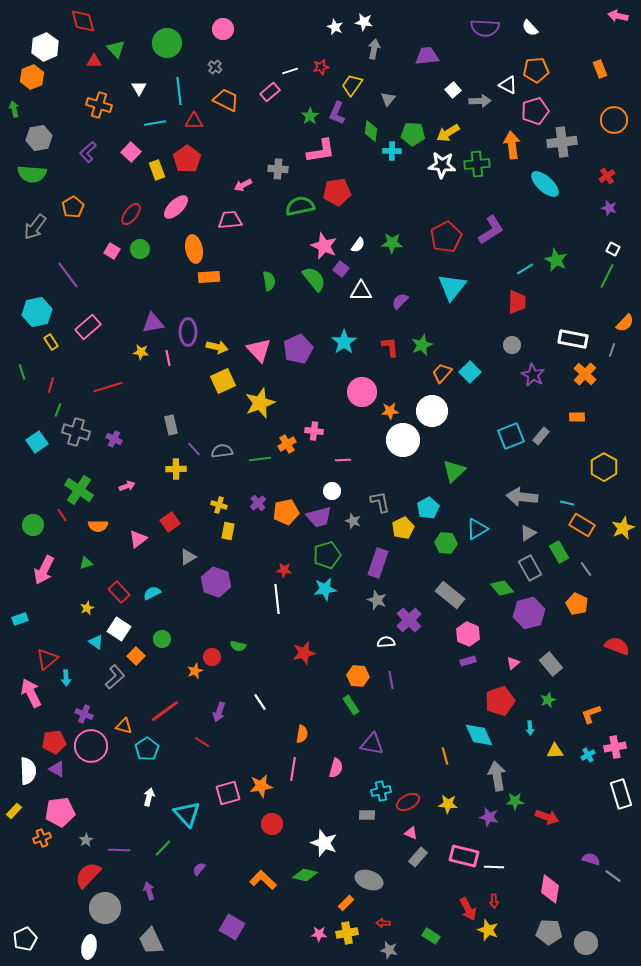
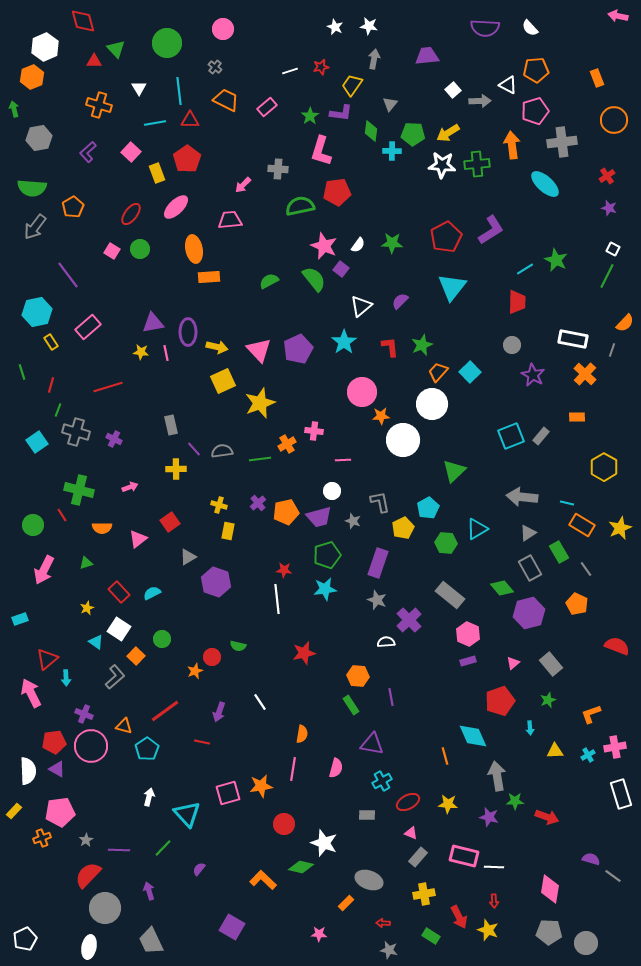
white star at (364, 22): moved 5 px right, 4 px down
gray arrow at (374, 49): moved 10 px down
orange rectangle at (600, 69): moved 3 px left, 9 px down
pink rectangle at (270, 92): moved 3 px left, 15 px down
gray triangle at (388, 99): moved 2 px right, 5 px down
purple L-shape at (337, 113): moved 4 px right; rotated 105 degrees counterclockwise
red triangle at (194, 121): moved 4 px left, 1 px up
pink L-shape at (321, 151): rotated 116 degrees clockwise
yellow rectangle at (157, 170): moved 3 px down
green semicircle at (32, 174): moved 14 px down
pink arrow at (243, 185): rotated 18 degrees counterclockwise
green semicircle at (269, 281): rotated 108 degrees counterclockwise
white triangle at (361, 291): moved 15 px down; rotated 40 degrees counterclockwise
pink line at (168, 358): moved 2 px left, 5 px up
orange trapezoid at (442, 373): moved 4 px left, 1 px up
orange star at (390, 411): moved 9 px left, 5 px down
white circle at (432, 411): moved 7 px up
pink arrow at (127, 486): moved 3 px right, 1 px down
green cross at (79, 490): rotated 20 degrees counterclockwise
orange semicircle at (98, 526): moved 4 px right, 2 px down
yellow star at (623, 528): moved 3 px left
purple line at (391, 680): moved 17 px down
cyan diamond at (479, 735): moved 6 px left, 1 px down
red line at (202, 742): rotated 21 degrees counterclockwise
cyan cross at (381, 791): moved 1 px right, 10 px up; rotated 18 degrees counterclockwise
red circle at (272, 824): moved 12 px right
green diamond at (305, 875): moved 4 px left, 8 px up
red arrow at (468, 909): moved 9 px left, 8 px down
yellow cross at (347, 933): moved 77 px right, 39 px up
